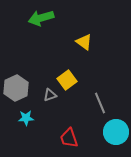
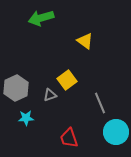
yellow triangle: moved 1 px right, 1 px up
